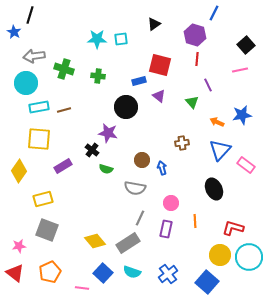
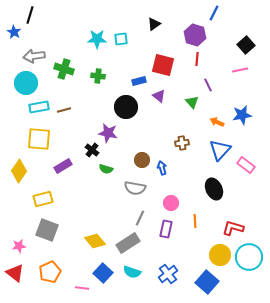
red square at (160, 65): moved 3 px right
